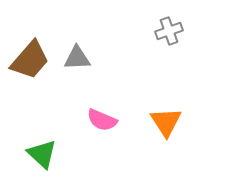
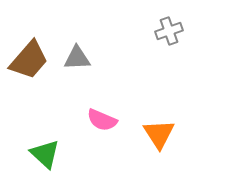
brown trapezoid: moved 1 px left
orange triangle: moved 7 px left, 12 px down
green triangle: moved 3 px right
